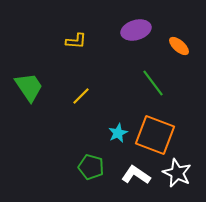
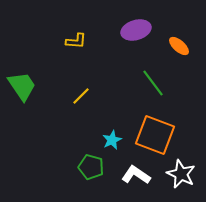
green trapezoid: moved 7 px left, 1 px up
cyan star: moved 6 px left, 7 px down
white star: moved 4 px right, 1 px down
